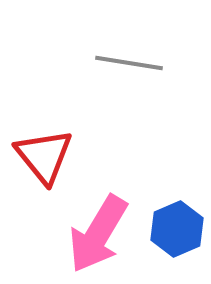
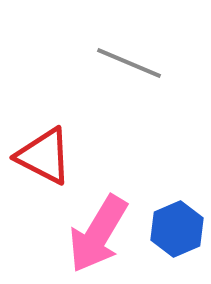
gray line: rotated 14 degrees clockwise
red triangle: rotated 24 degrees counterclockwise
